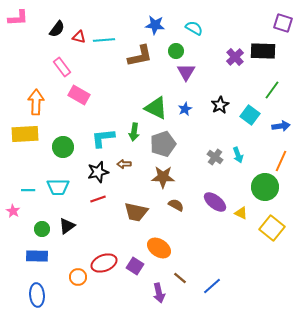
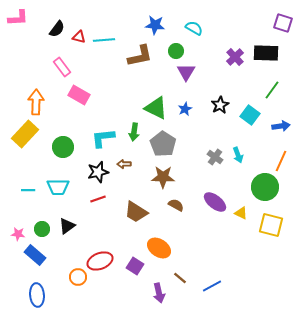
black rectangle at (263, 51): moved 3 px right, 2 px down
yellow rectangle at (25, 134): rotated 44 degrees counterclockwise
gray pentagon at (163, 144): rotated 20 degrees counterclockwise
pink star at (13, 211): moved 5 px right, 23 px down; rotated 24 degrees counterclockwise
brown trapezoid at (136, 212): rotated 20 degrees clockwise
yellow square at (272, 228): moved 1 px left, 3 px up; rotated 25 degrees counterclockwise
blue rectangle at (37, 256): moved 2 px left, 1 px up; rotated 40 degrees clockwise
red ellipse at (104, 263): moved 4 px left, 2 px up
blue line at (212, 286): rotated 12 degrees clockwise
